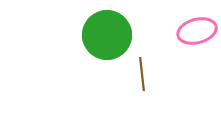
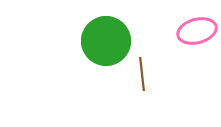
green circle: moved 1 px left, 6 px down
